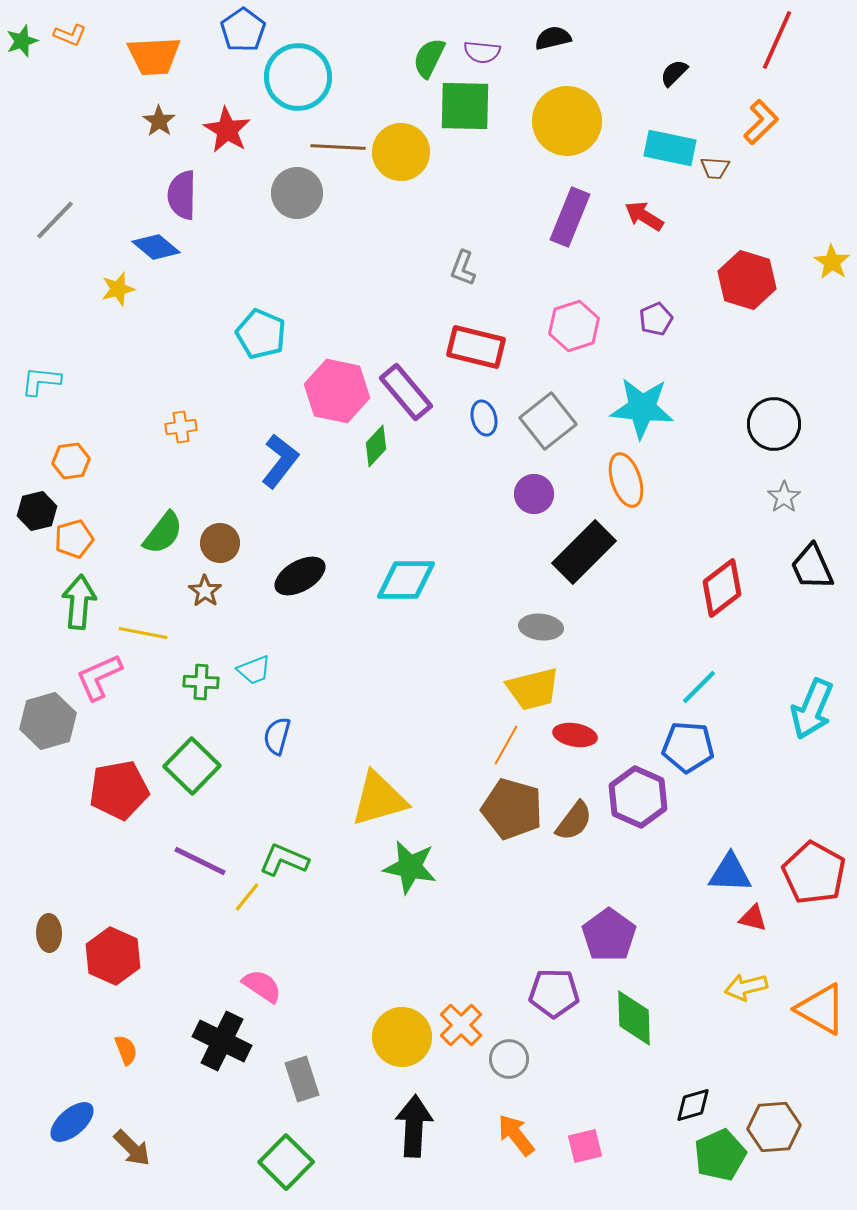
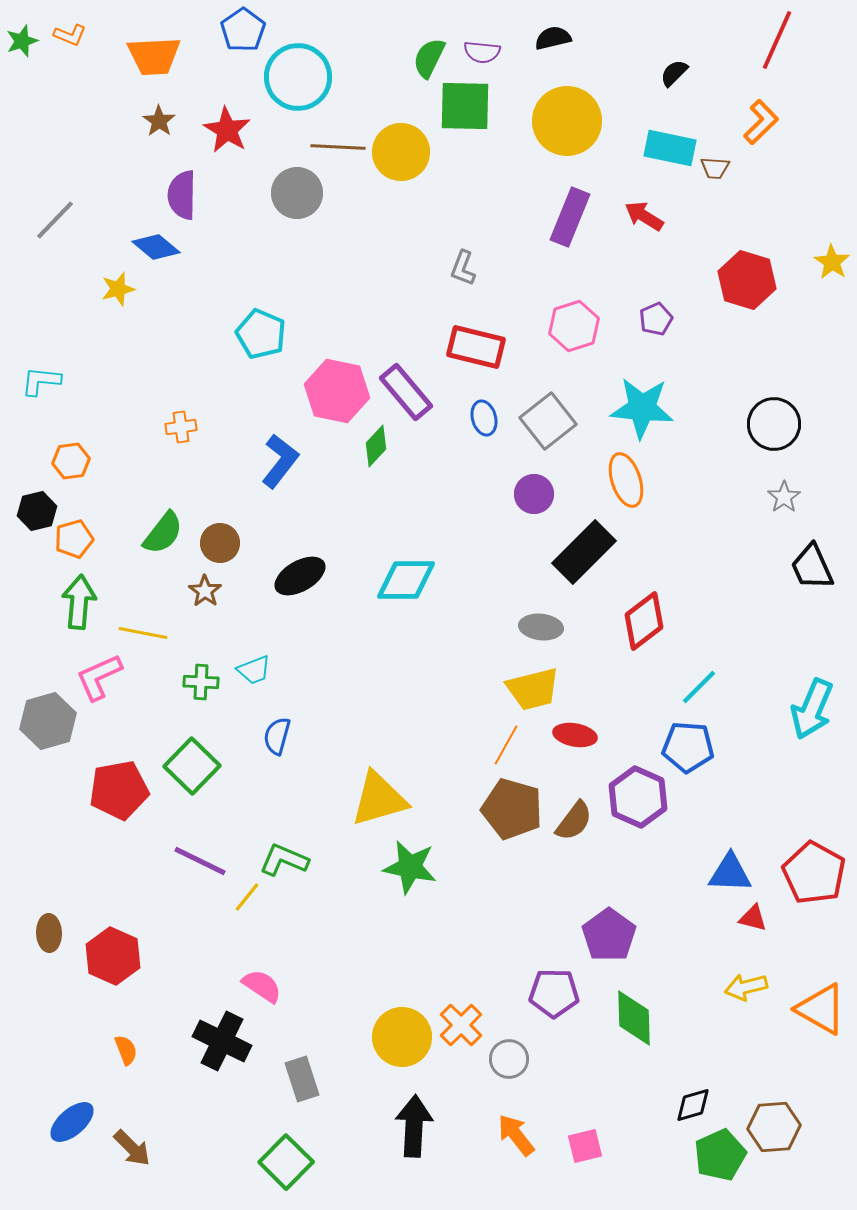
red diamond at (722, 588): moved 78 px left, 33 px down
